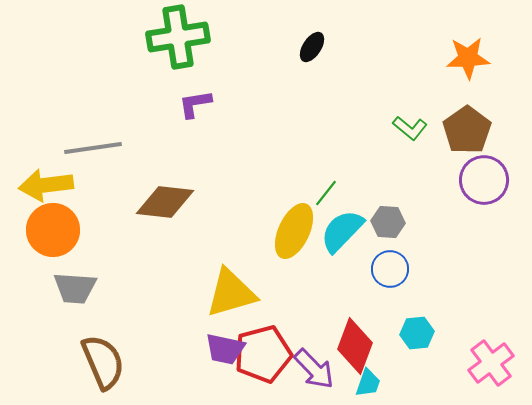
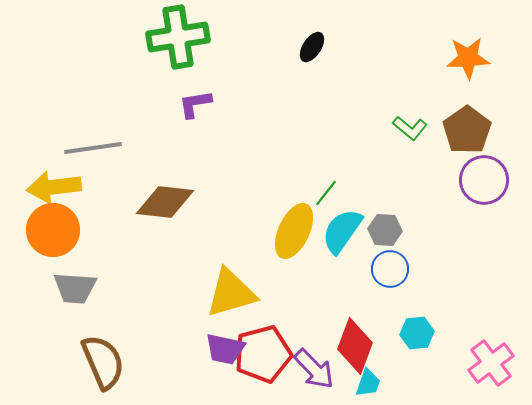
yellow arrow: moved 8 px right, 2 px down
gray hexagon: moved 3 px left, 8 px down
cyan semicircle: rotated 9 degrees counterclockwise
